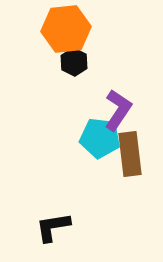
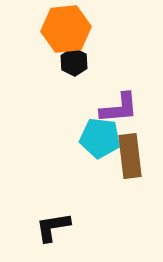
purple L-shape: moved 1 px right, 2 px up; rotated 51 degrees clockwise
brown rectangle: moved 2 px down
